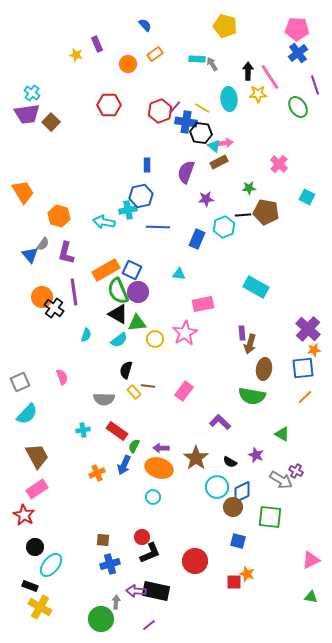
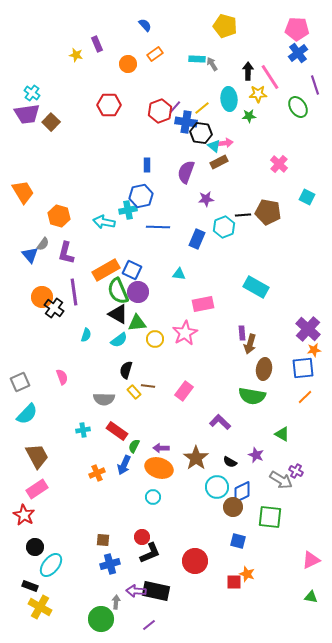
yellow line at (202, 108): rotated 70 degrees counterclockwise
green star at (249, 188): moved 72 px up
brown pentagon at (266, 212): moved 2 px right
